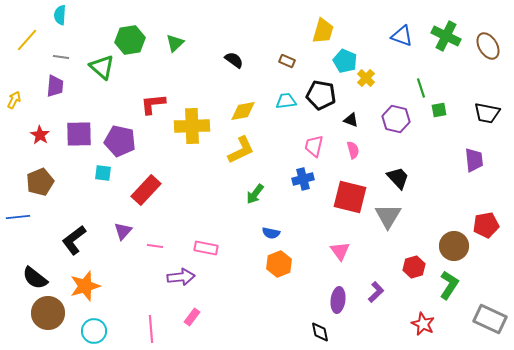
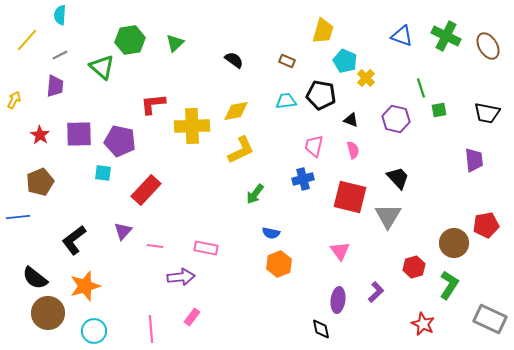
gray line at (61, 57): moved 1 px left, 2 px up; rotated 35 degrees counterclockwise
yellow diamond at (243, 111): moved 7 px left
brown circle at (454, 246): moved 3 px up
black diamond at (320, 332): moved 1 px right, 3 px up
